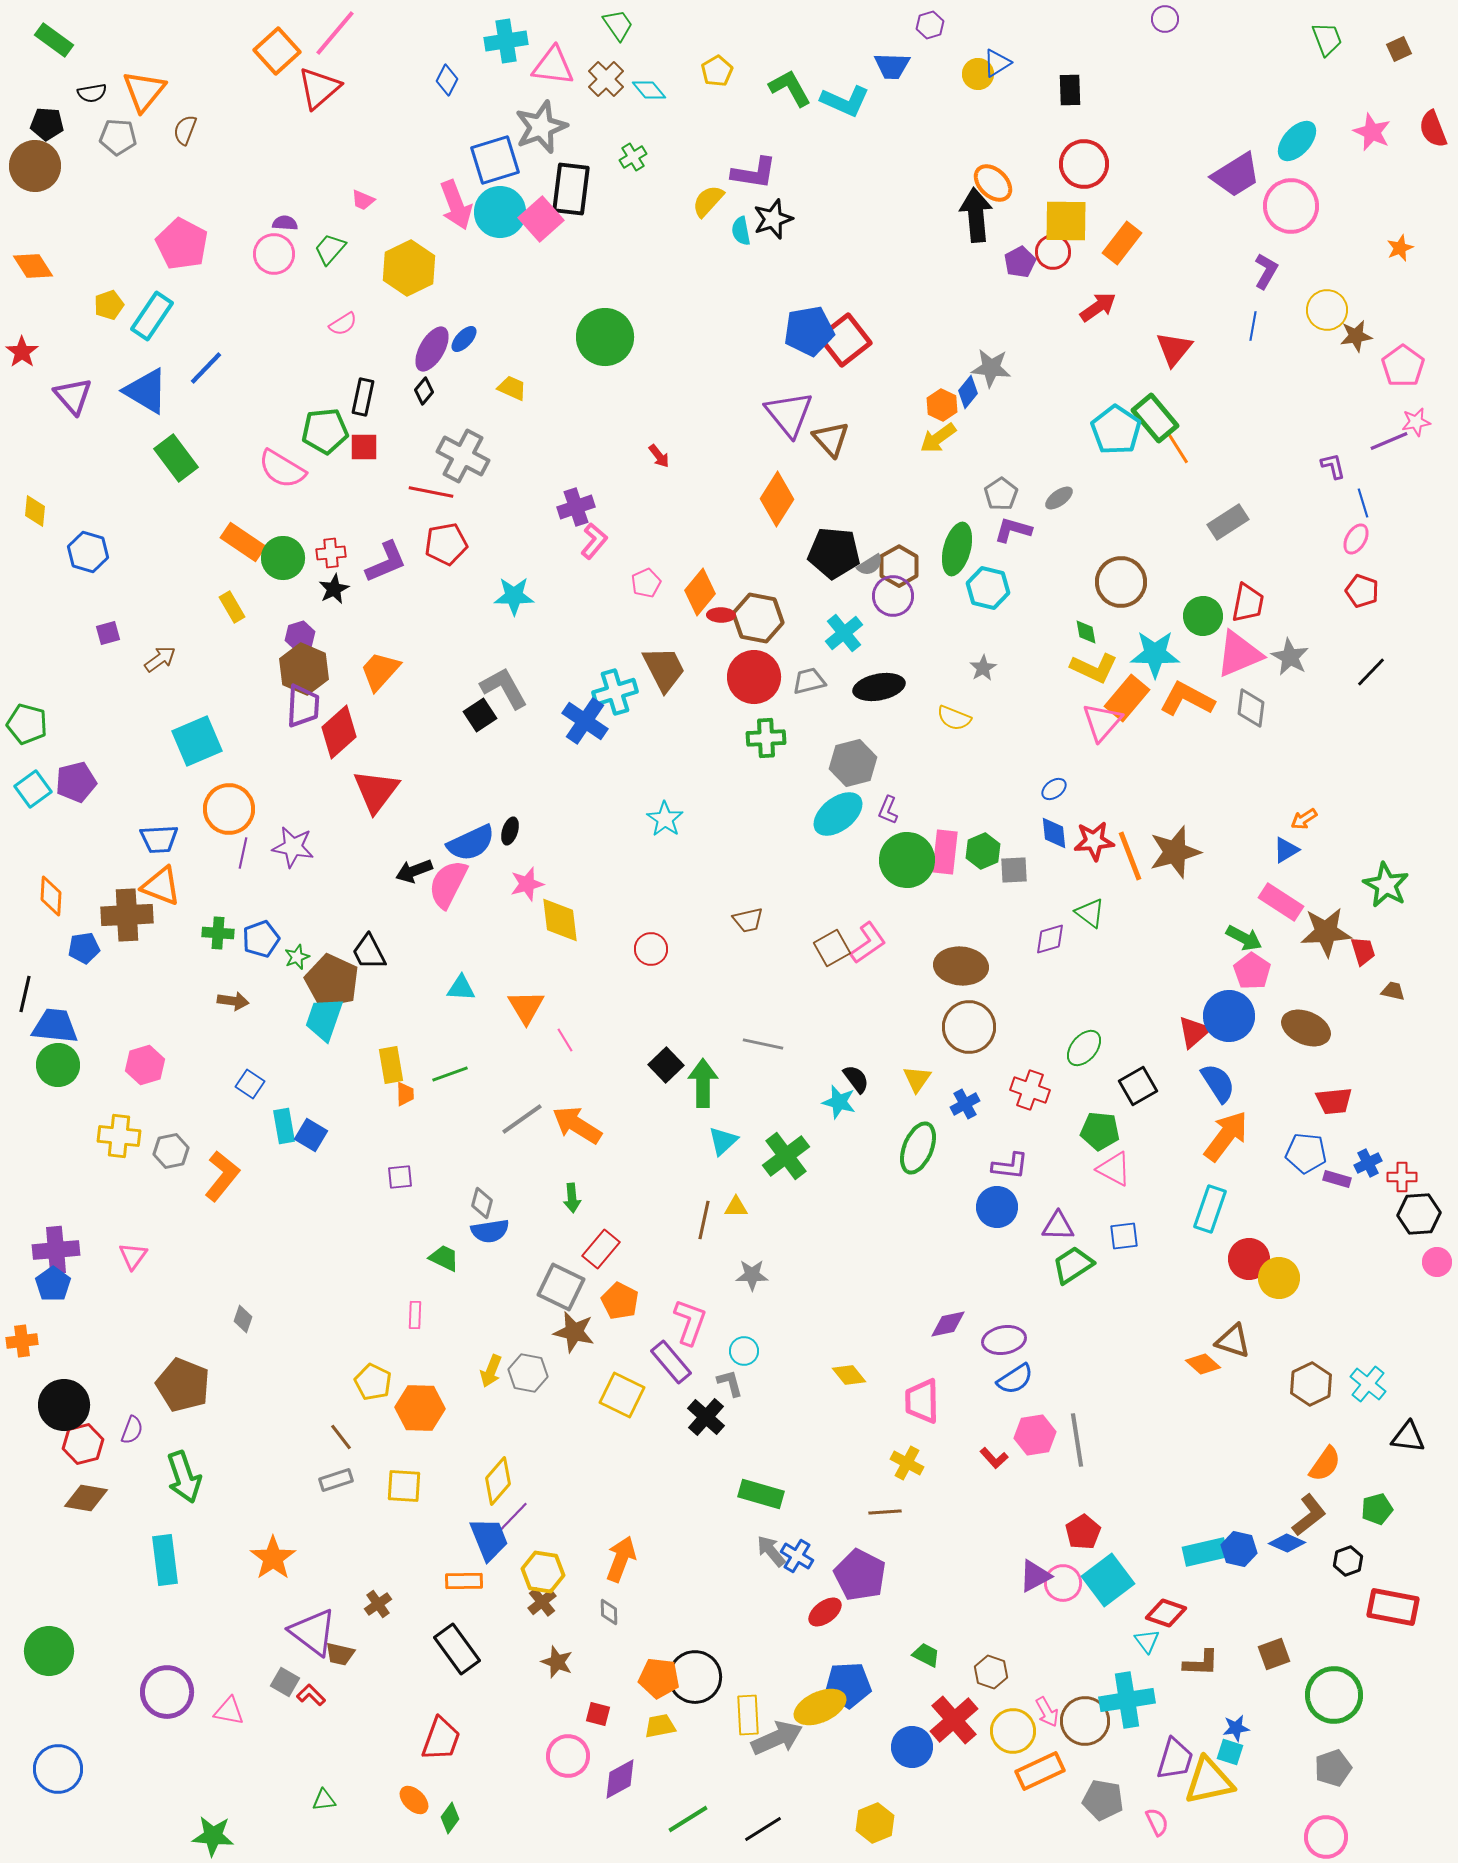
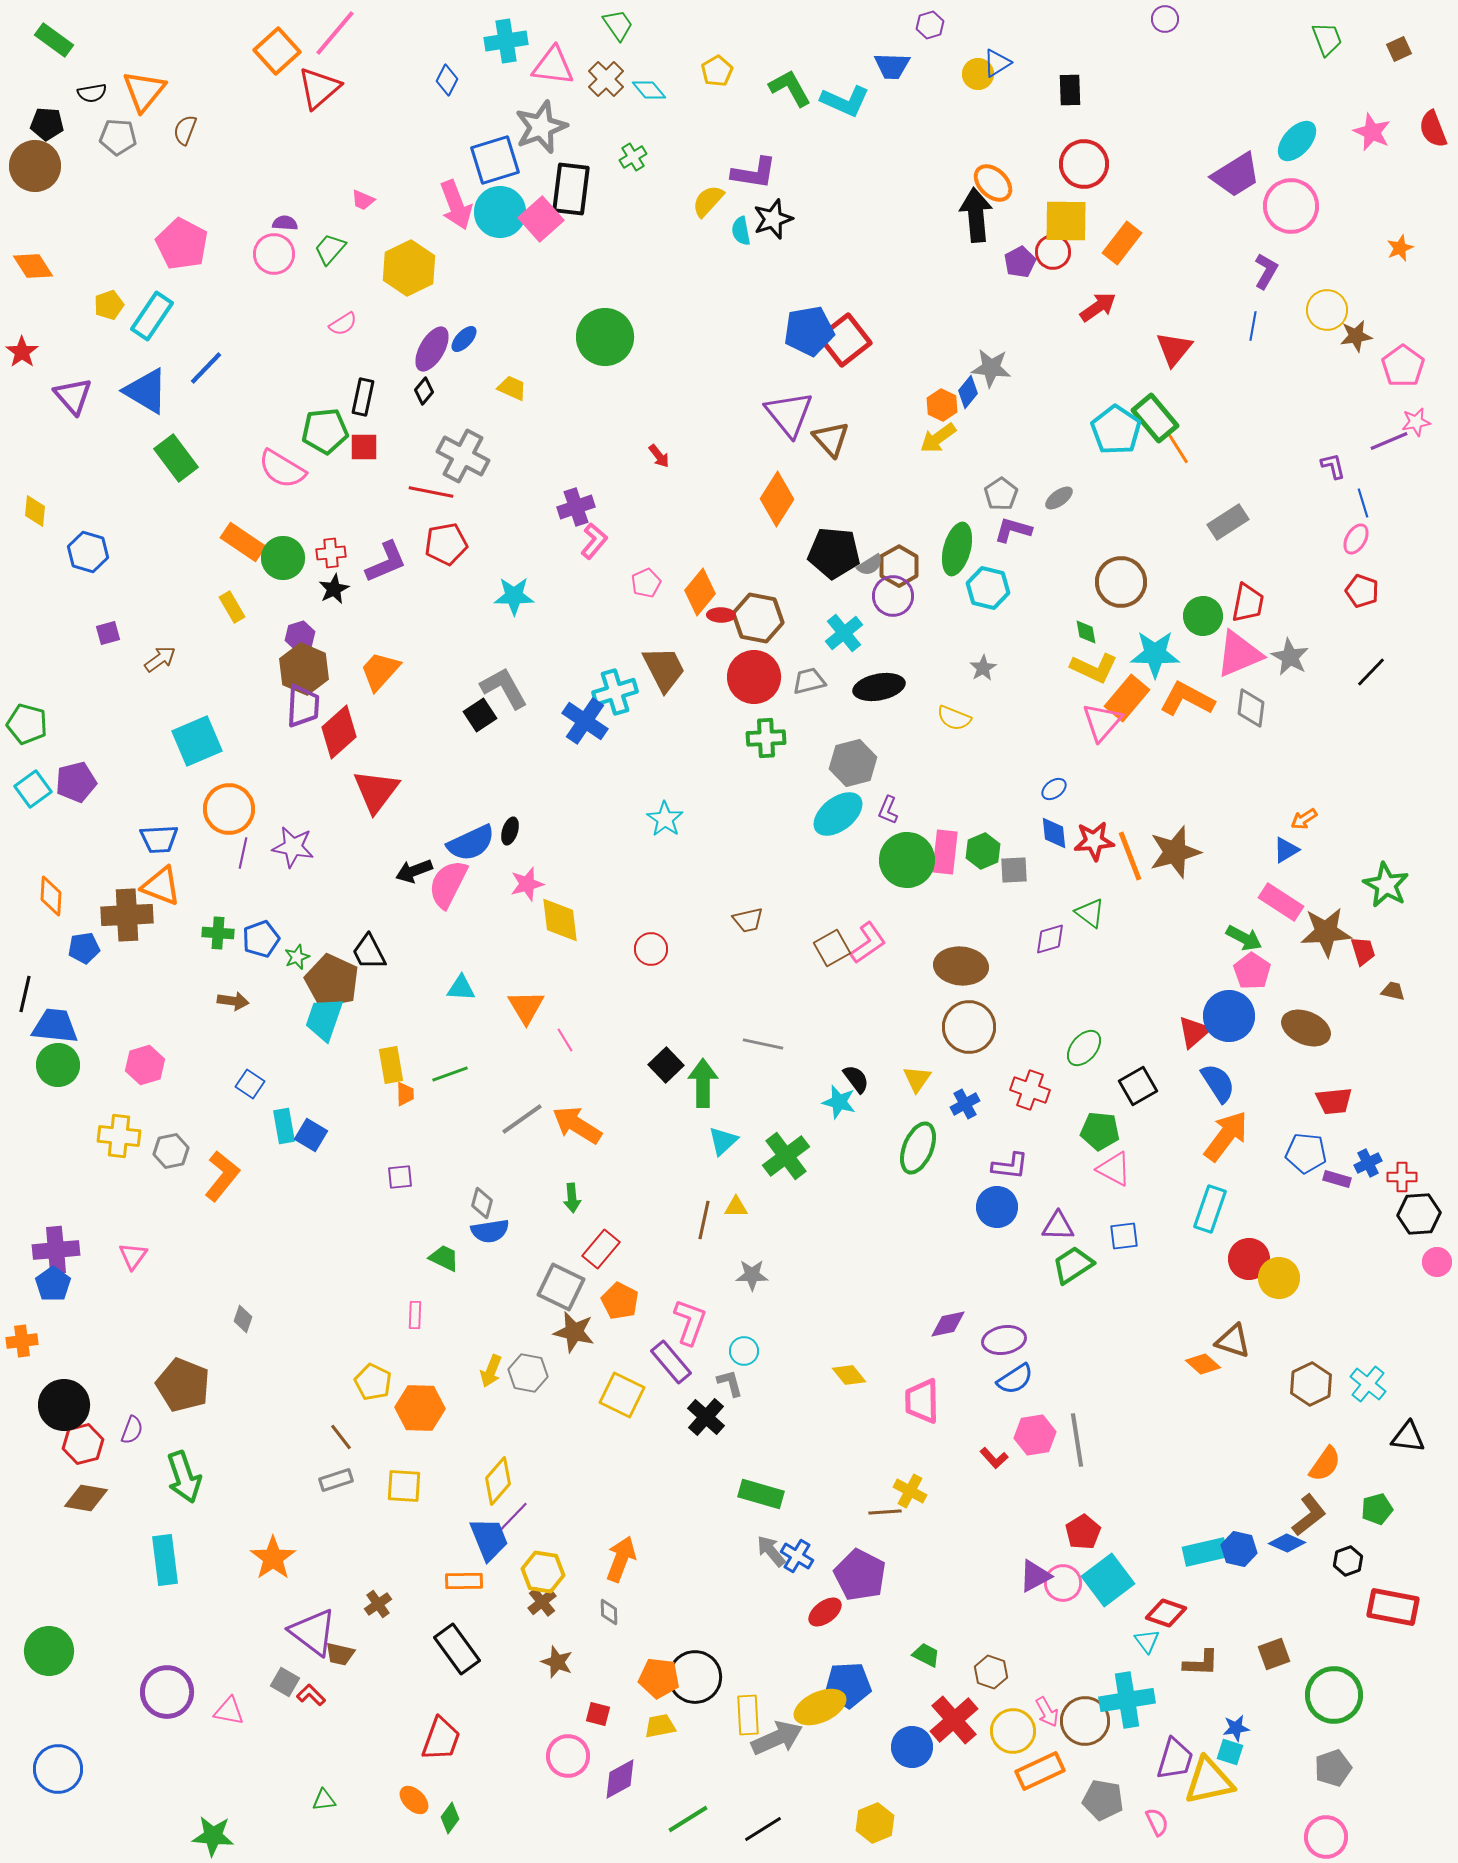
yellow cross at (907, 1463): moved 3 px right, 28 px down
